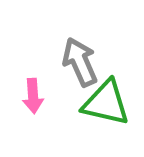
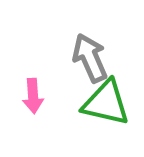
gray arrow: moved 10 px right, 4 px up
